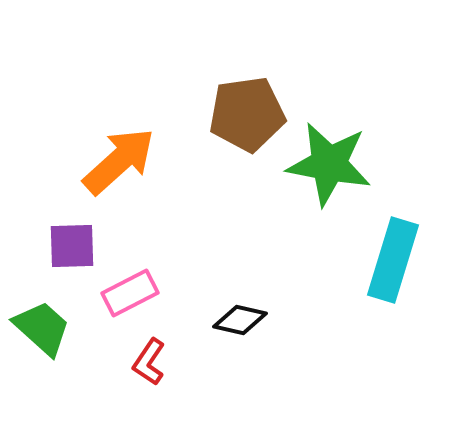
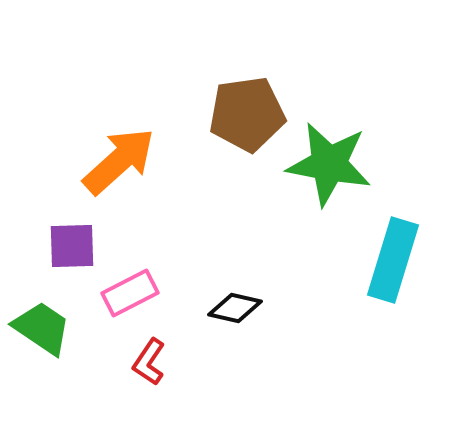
black diamond: moved 5 px left, 12 px up
green trapezoid: rotated 8 degrees counterclockwise
